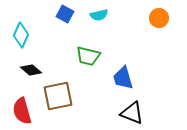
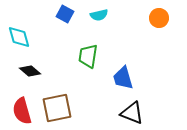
cyan diamond: moved 2 px left, 2 px down; rotated 40 degrees counterclockwise
green trapezoid: rotated 85 degrees clockwise
black diamond: moved 1 px left, 1 px down
brown square: moved 1 px left, 12 px down
